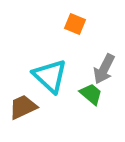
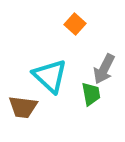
orange square: rotated 20 degrees clockwise
green trapezoid: rotated 40 degrees clockwise
brown trapezoid: rotated 148 degrees counterclockwise
